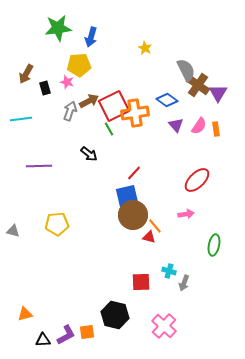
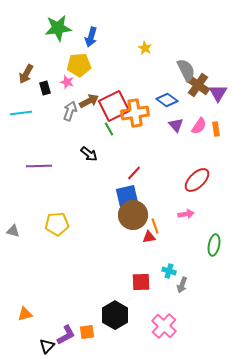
cyan line at (21, 119): moved 6 px up
orange line at (155, 226): rotated 21 degrees clockwise
red triangle at (149, 237): rotated 24 degrees counterclockwise
gray arrow at (184, 283): moved 2 px left, 2 px down
black hexagon at (115, 315): rotated 16 degrees clockwise
black triangle at (43, 340): moved 4 px right, 6 px down; rotated 42 degrees counterclockwise
